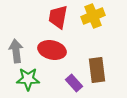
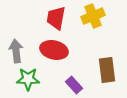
red trapezoid: moved 2 px left, 1 px down
red ellipse: moved 2 px right
brown rectangle: moved 10 px right
purple rectangle: moved 2 px down
